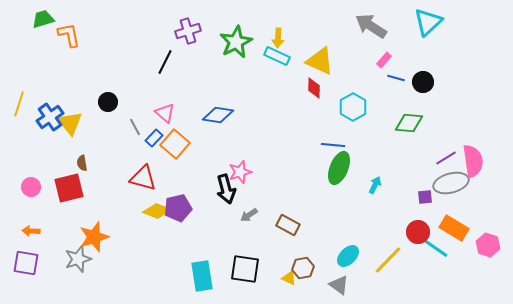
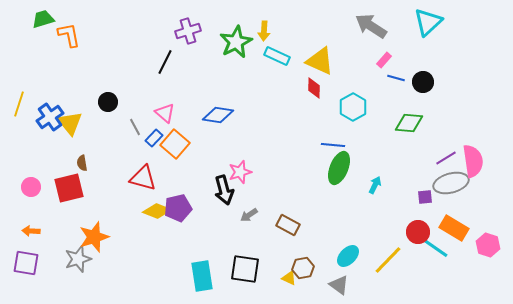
yellow arrow at (278, 38): moved 14 px left, 7 px up
black arrow at (226, 189): moved 2 px left, 1 px down
